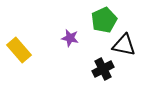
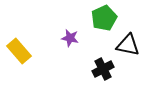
green pentagon: moved 2 px up
black triangle: moved 4 px right
yellow rectangle: moved 1 px down
